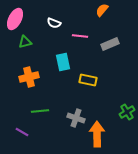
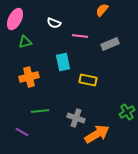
orange arrow: rotated 60 degrees clockwise
